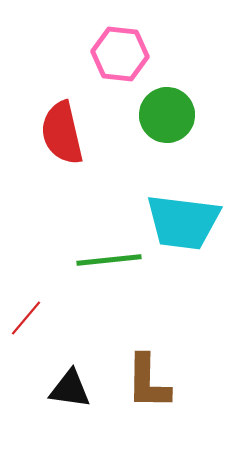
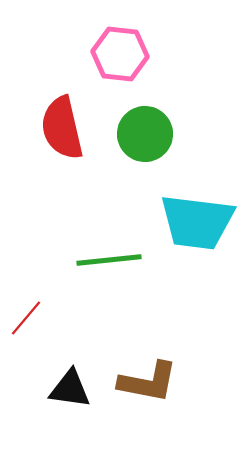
green circle: moved 22 px left, 19 px down
red semicircle: moved 5 px up
cyan trapezoid: moved 14 px right
brown L-shape: rotated 80 degrees counterclockwise
